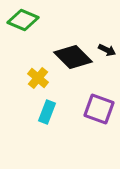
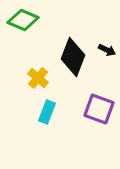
black diamond: rotated 66 degrees clockwise
